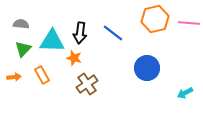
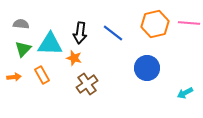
orange hexagon: moved 5 px down
cyan triangle: moved 2 px left, 3 px down
